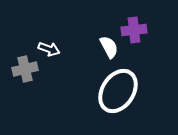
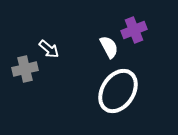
purple cross: rotated 15 degrees counterclockwise
white arrow: rotated 20 degrees clockwise
